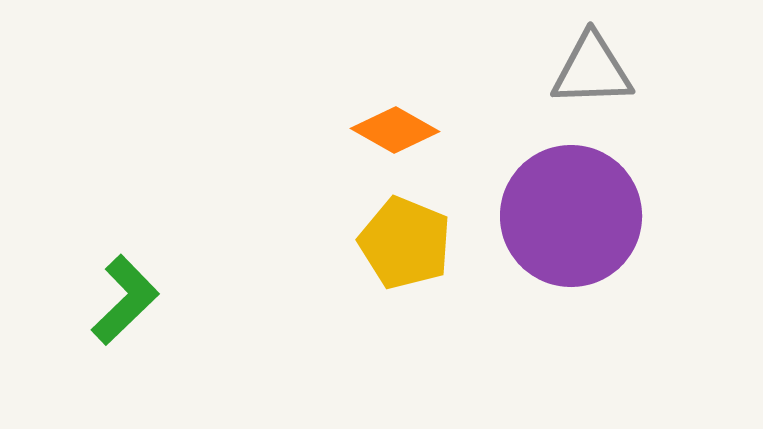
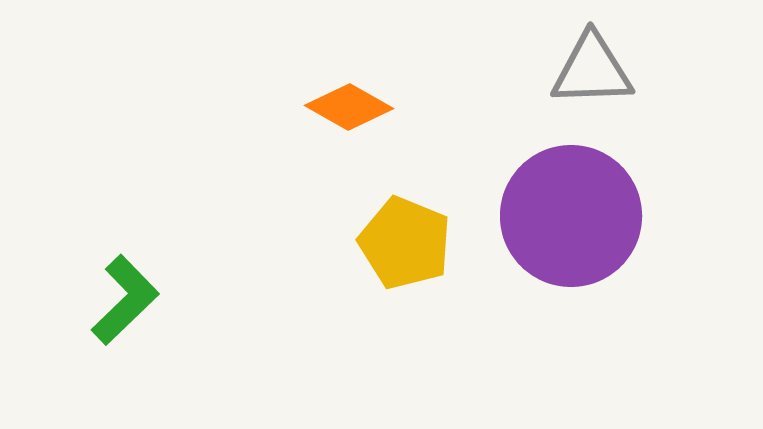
orange diamond: moved 46 px left, 23 px up
